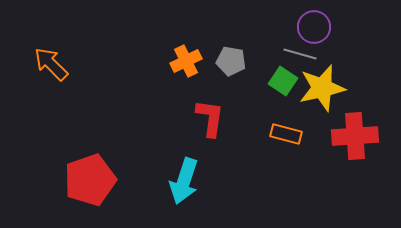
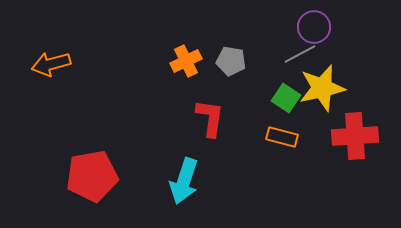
gray line: rotated 44 degrees counterclockwise
orange arrow: rotated 60 degrees counterclockwise
green square: moved 3 px right, 17 px down
orange rectangle: moved 4 px left, 3 px down
red pentagon: moved 2 px right, 4 px up; rotated 9 degrees clockwise
